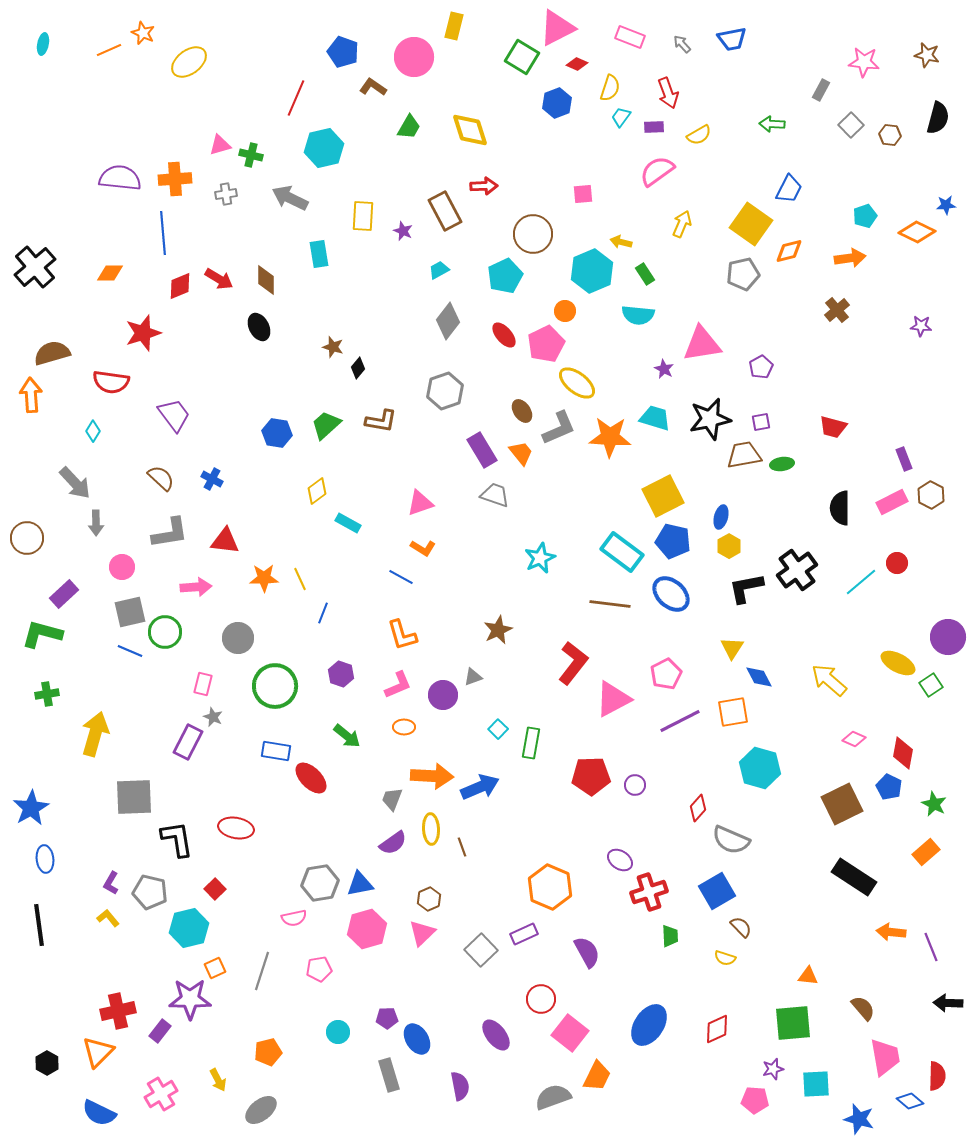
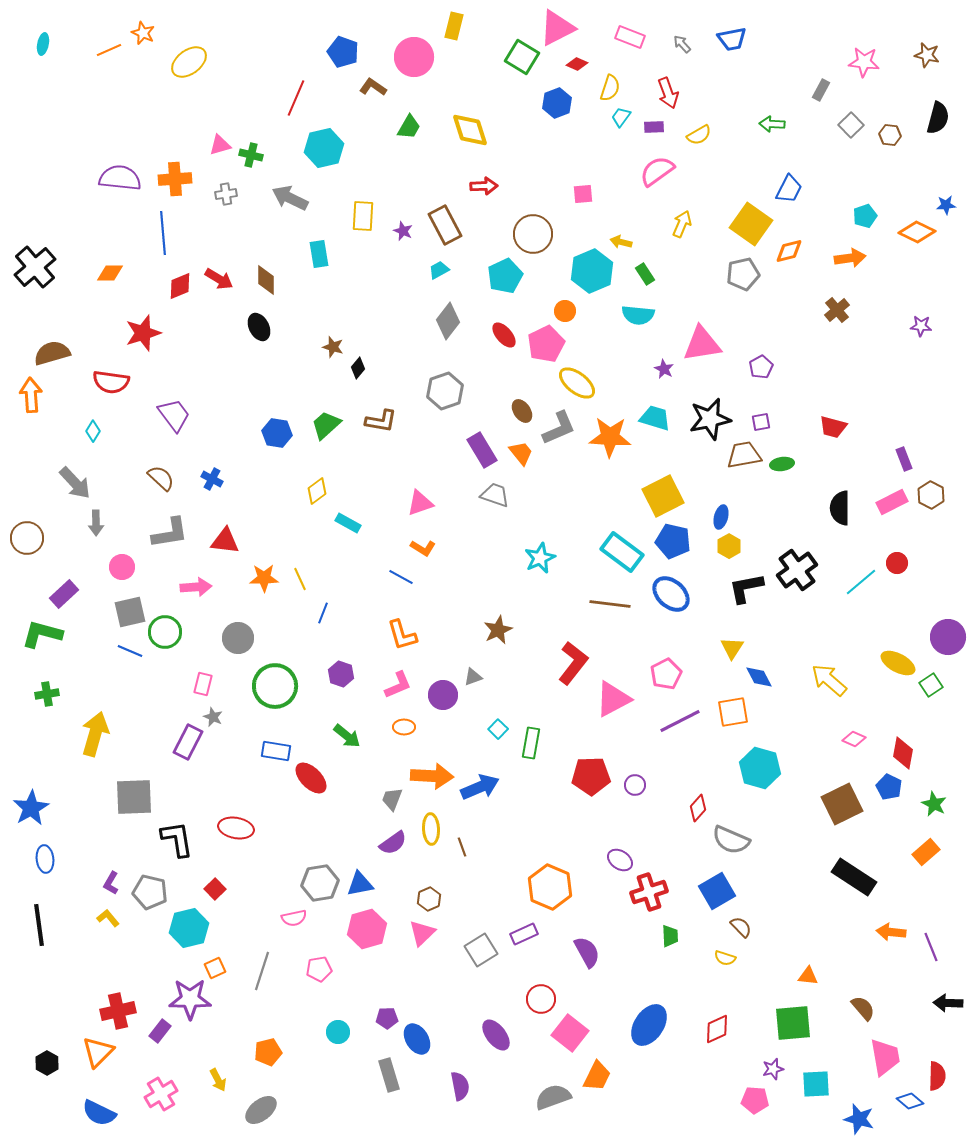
brown rectangle at (445, 211): moved 14 px down
gray square at (481, 950): rotated 12 degrees clockwise
